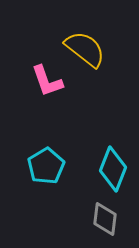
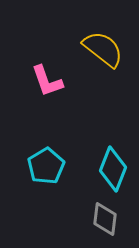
yellow semicircle: moved 18 px right
